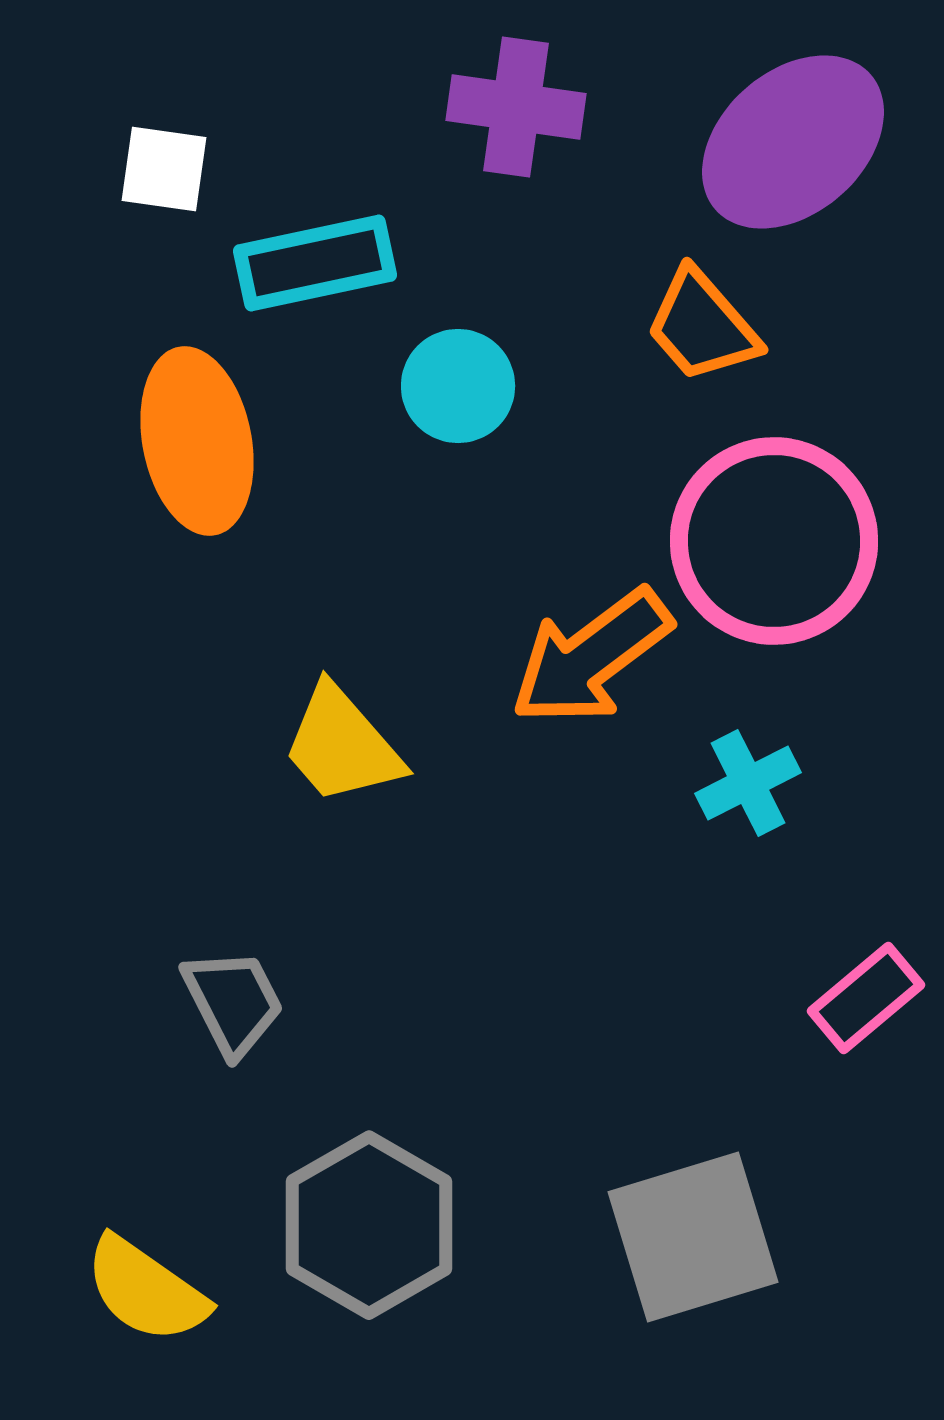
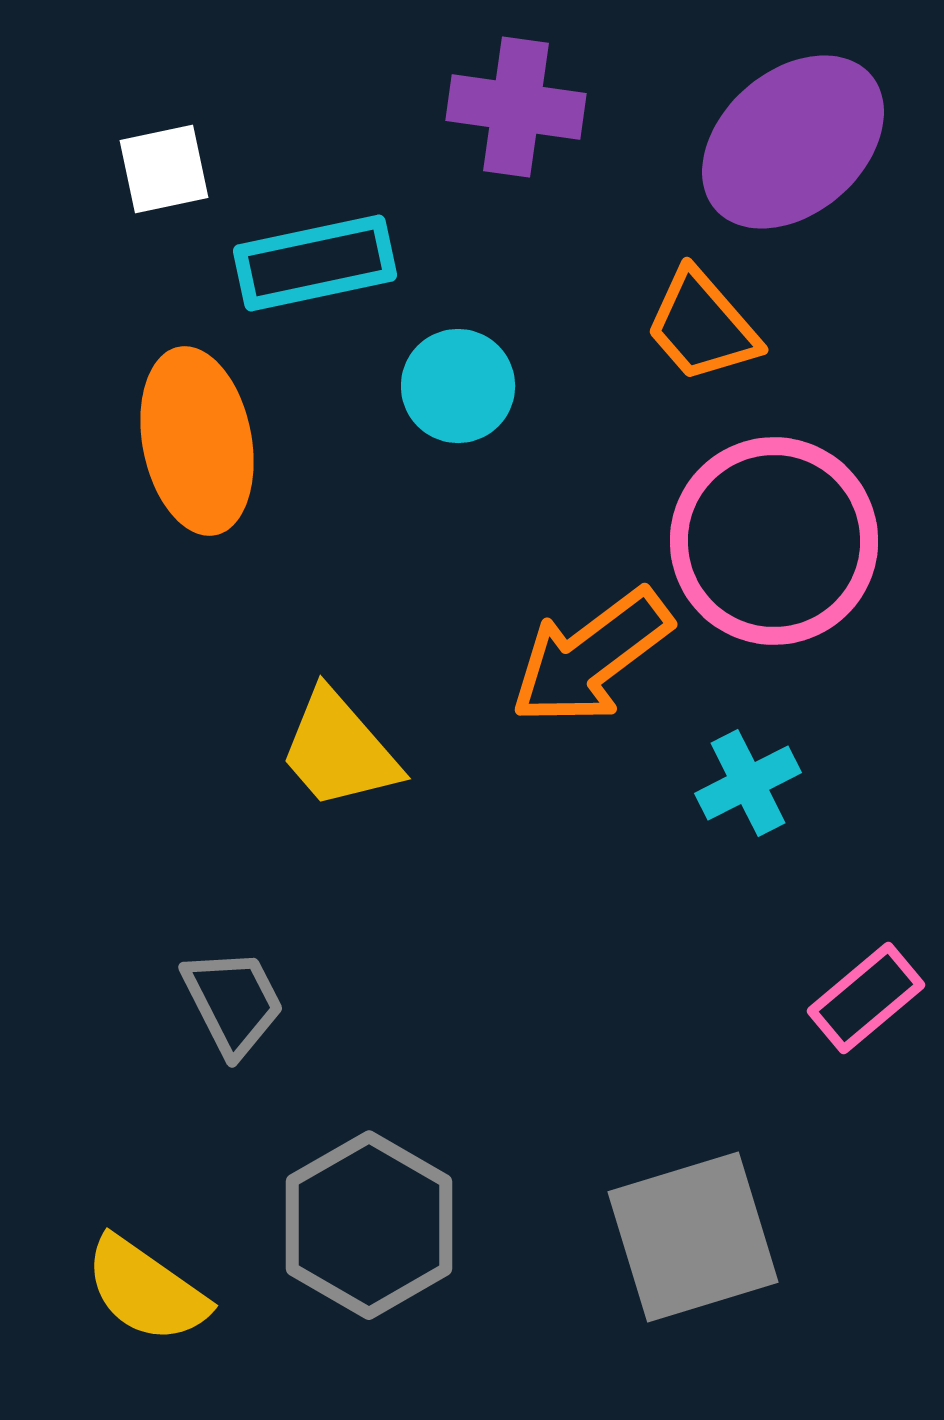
white square: rotated 20 degrees counterclockwise
yellow trapezoid: moved 3 px left, 5 px down
